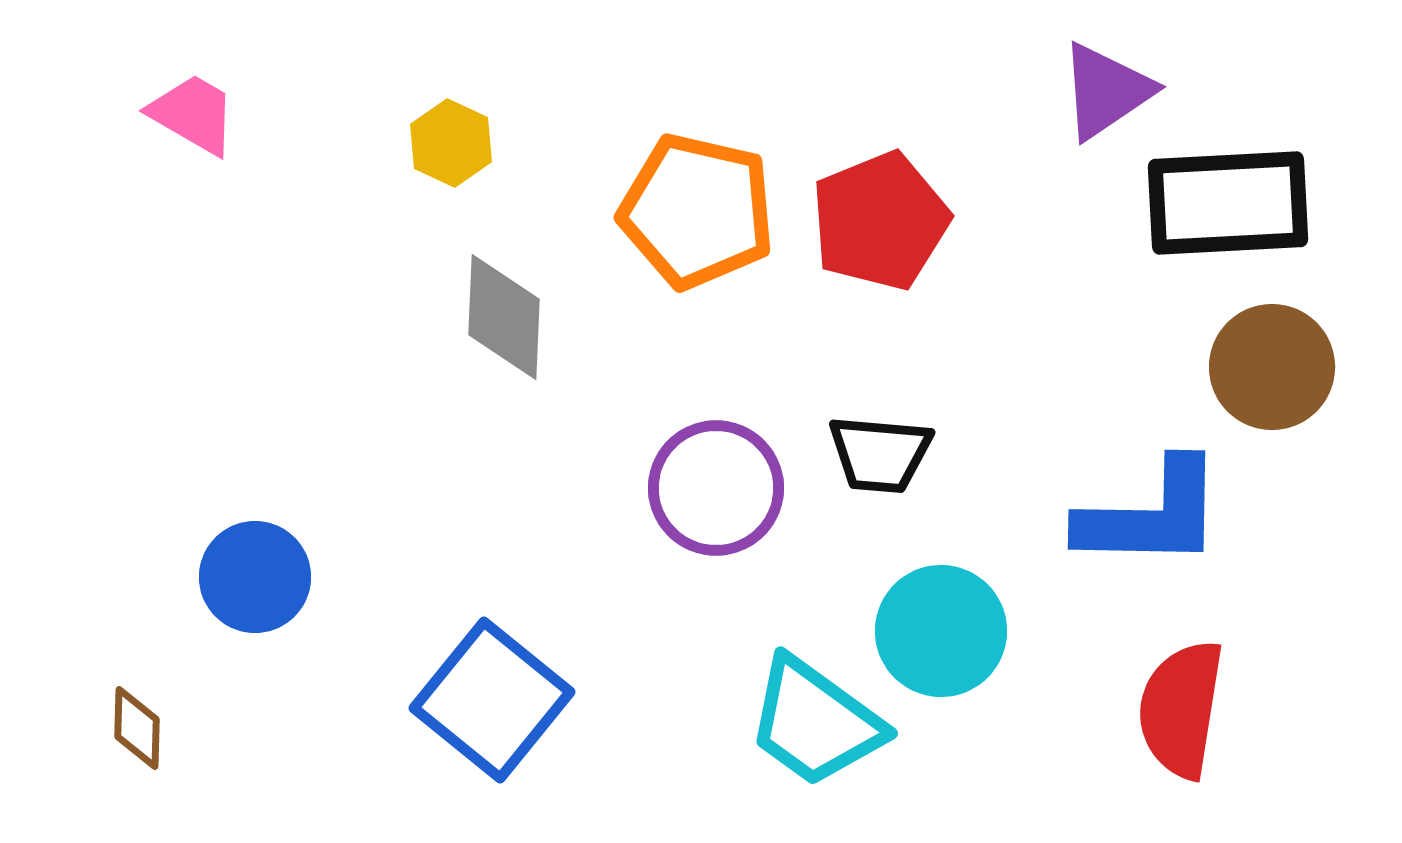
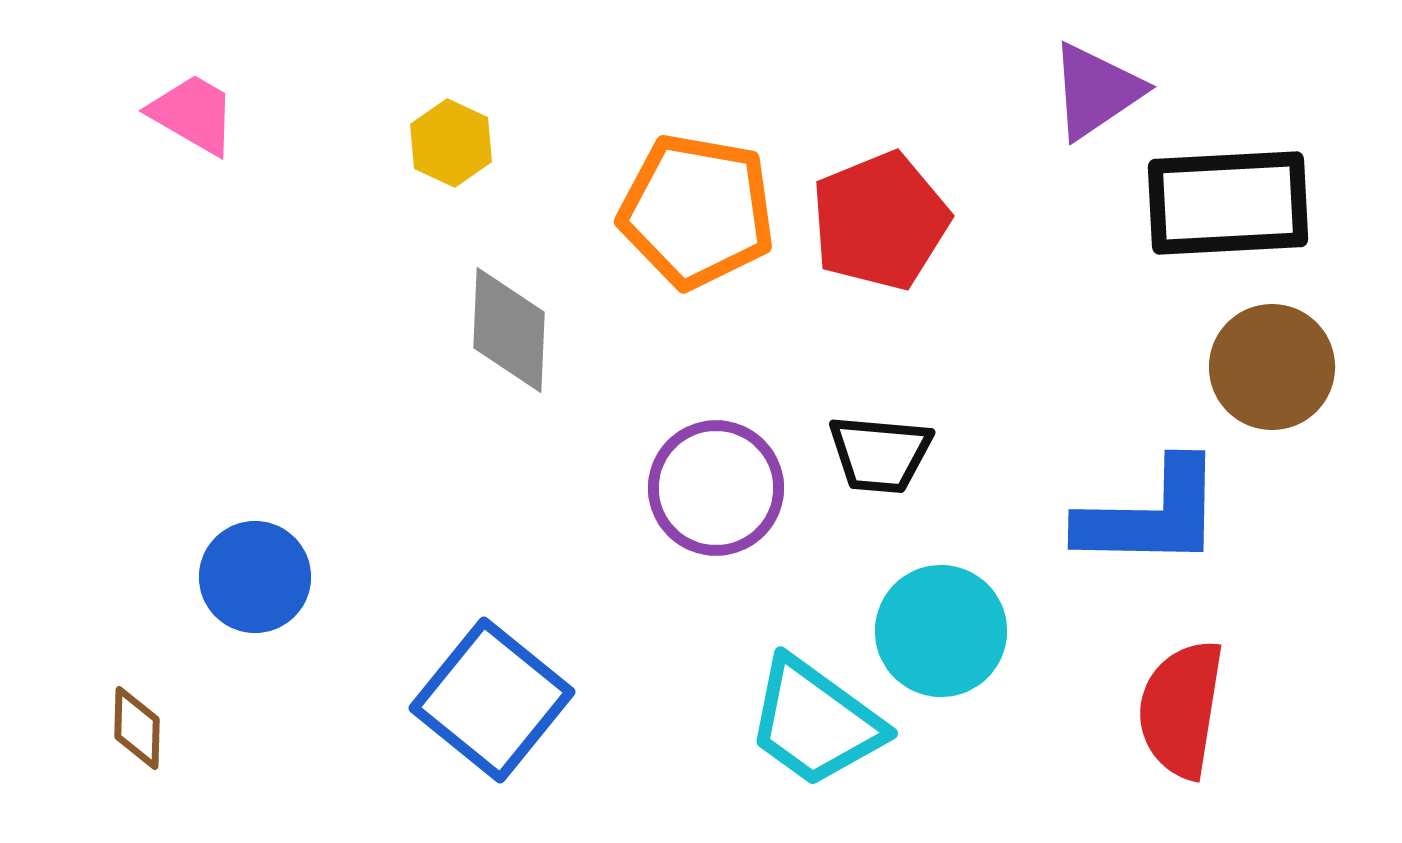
purple triangle: moved 10 px left
orange pentagon: rotated 3 degrees counterclockwise
gray diamond: moved 5 px right, 13 px down
